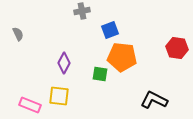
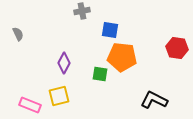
blue square: rotated 30 degrees clockwise
yellow square: rotated 20 degrees counterclockwise
